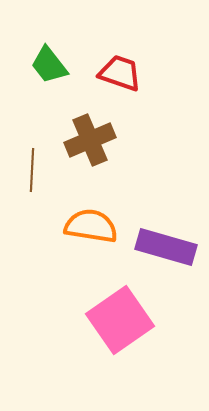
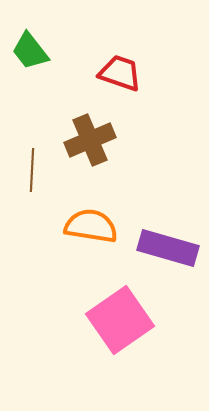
green trapezoid: moved 19 px left, 14 px up
purple rectangle: moved 2 px right, 1 px down
